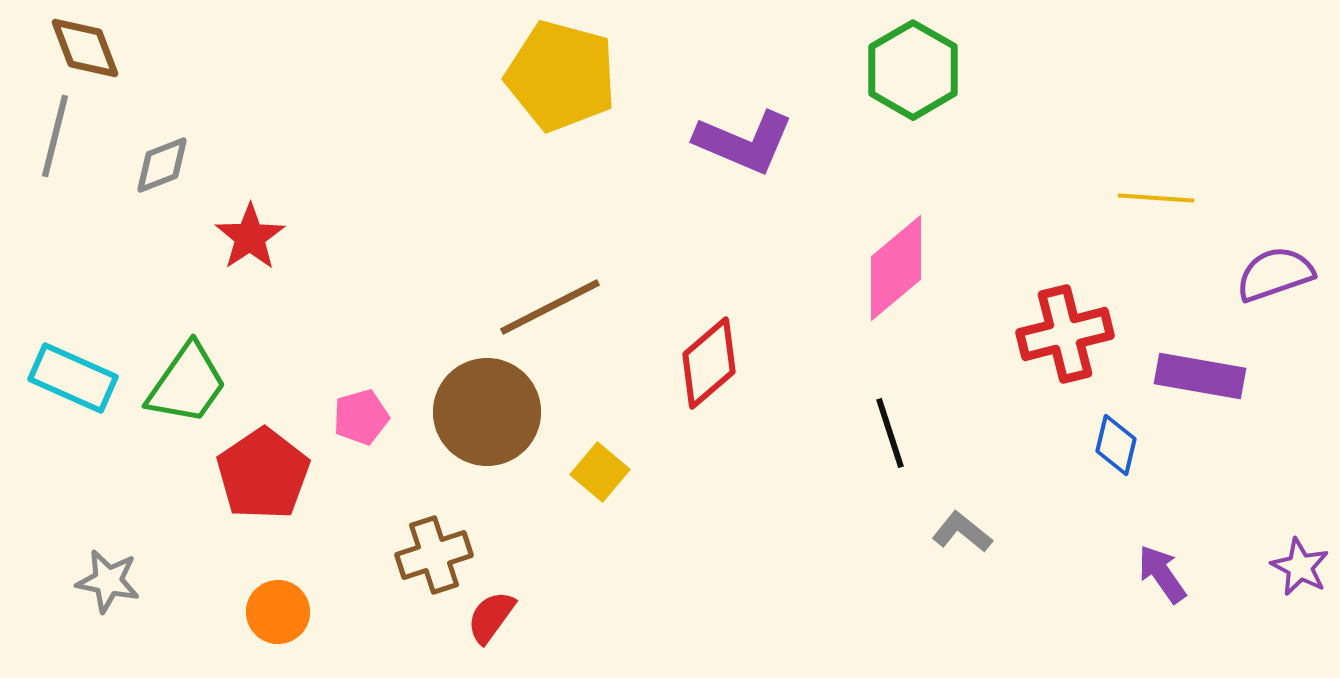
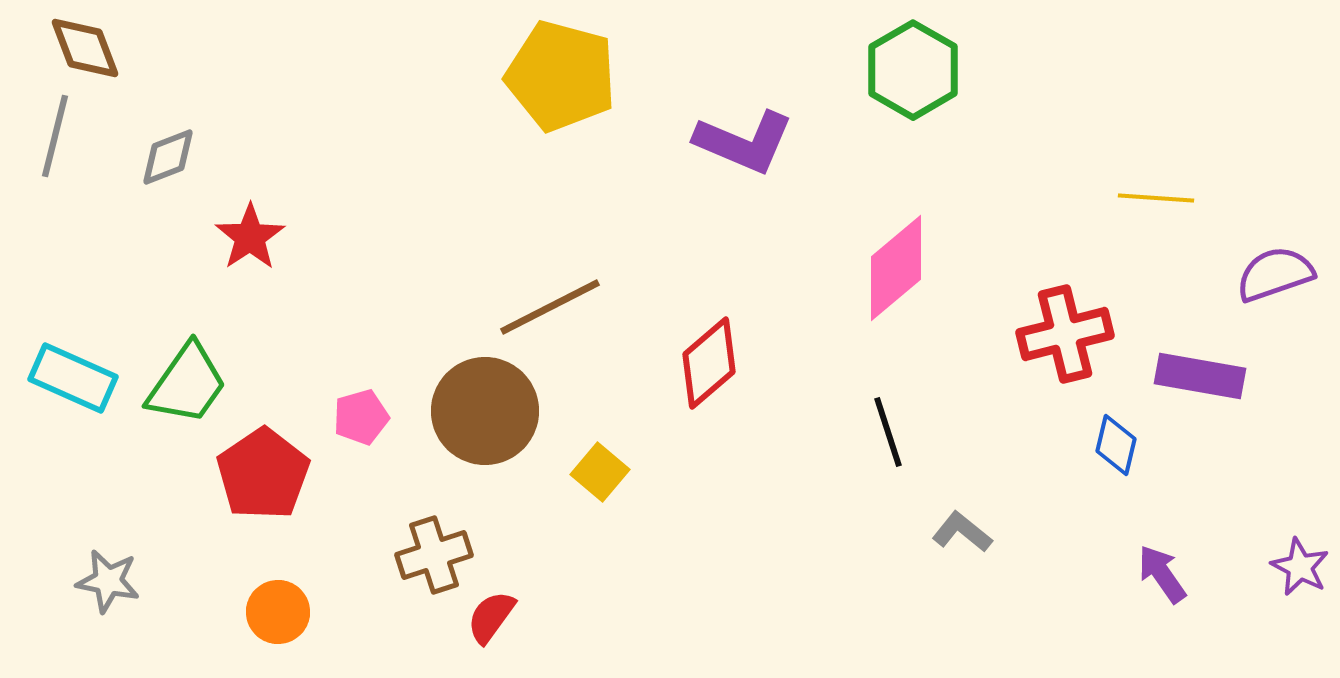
gray diamond: moved 6 px right, 8 px up
brown circle: moved 2 px left, 1 px up
black line: moved 2 px left, 1 px up
